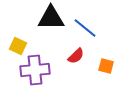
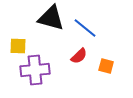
black triangle: rotated 16 degrees clockwise
yellow square: rotated 24 degrees counterclockwise
red semicircle: moved 3 px right
